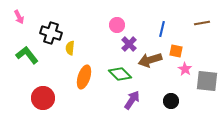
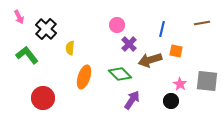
black cross: moved 5 px left, 4 px up; rotated 25 degrees clockwise
pink star: moved 5 px left, 15 px down
